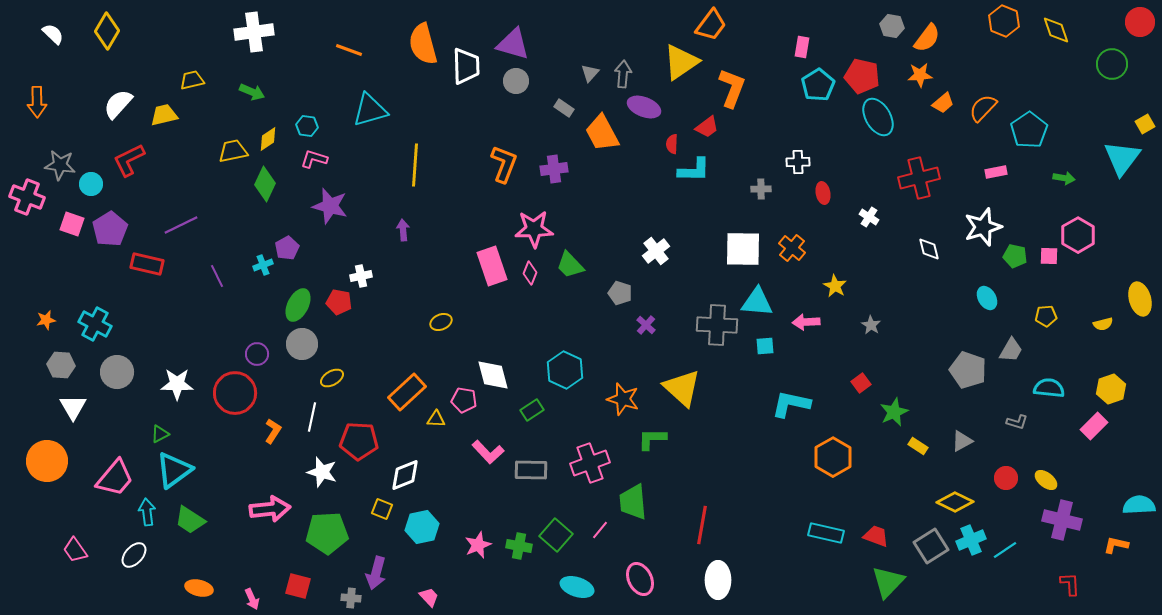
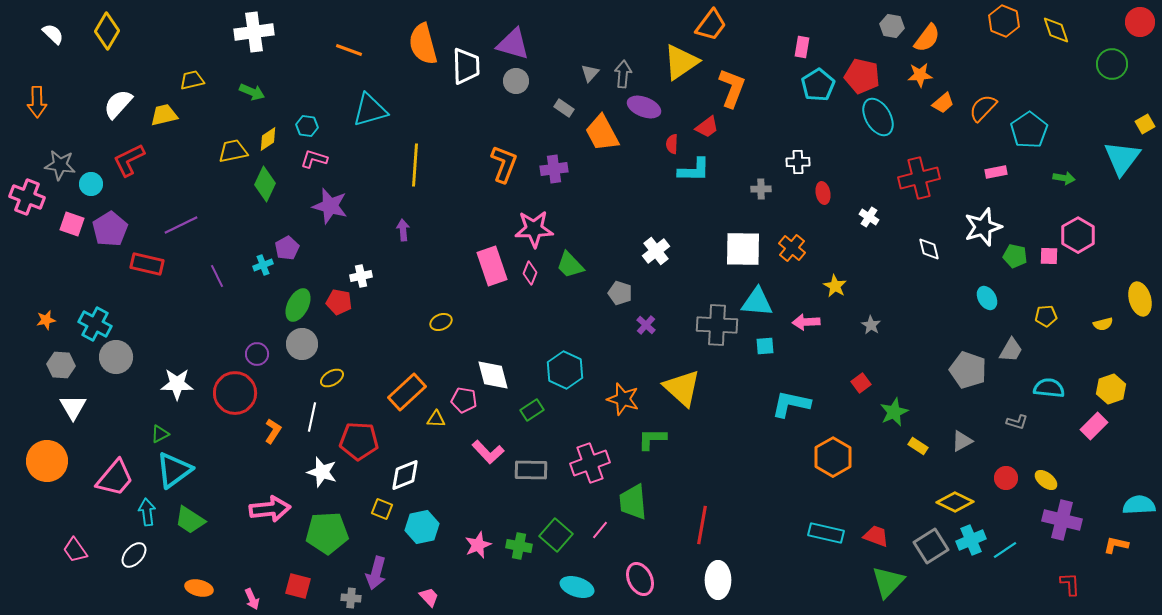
gray circle at (117, 372): moved 1 px left, 15 px up
